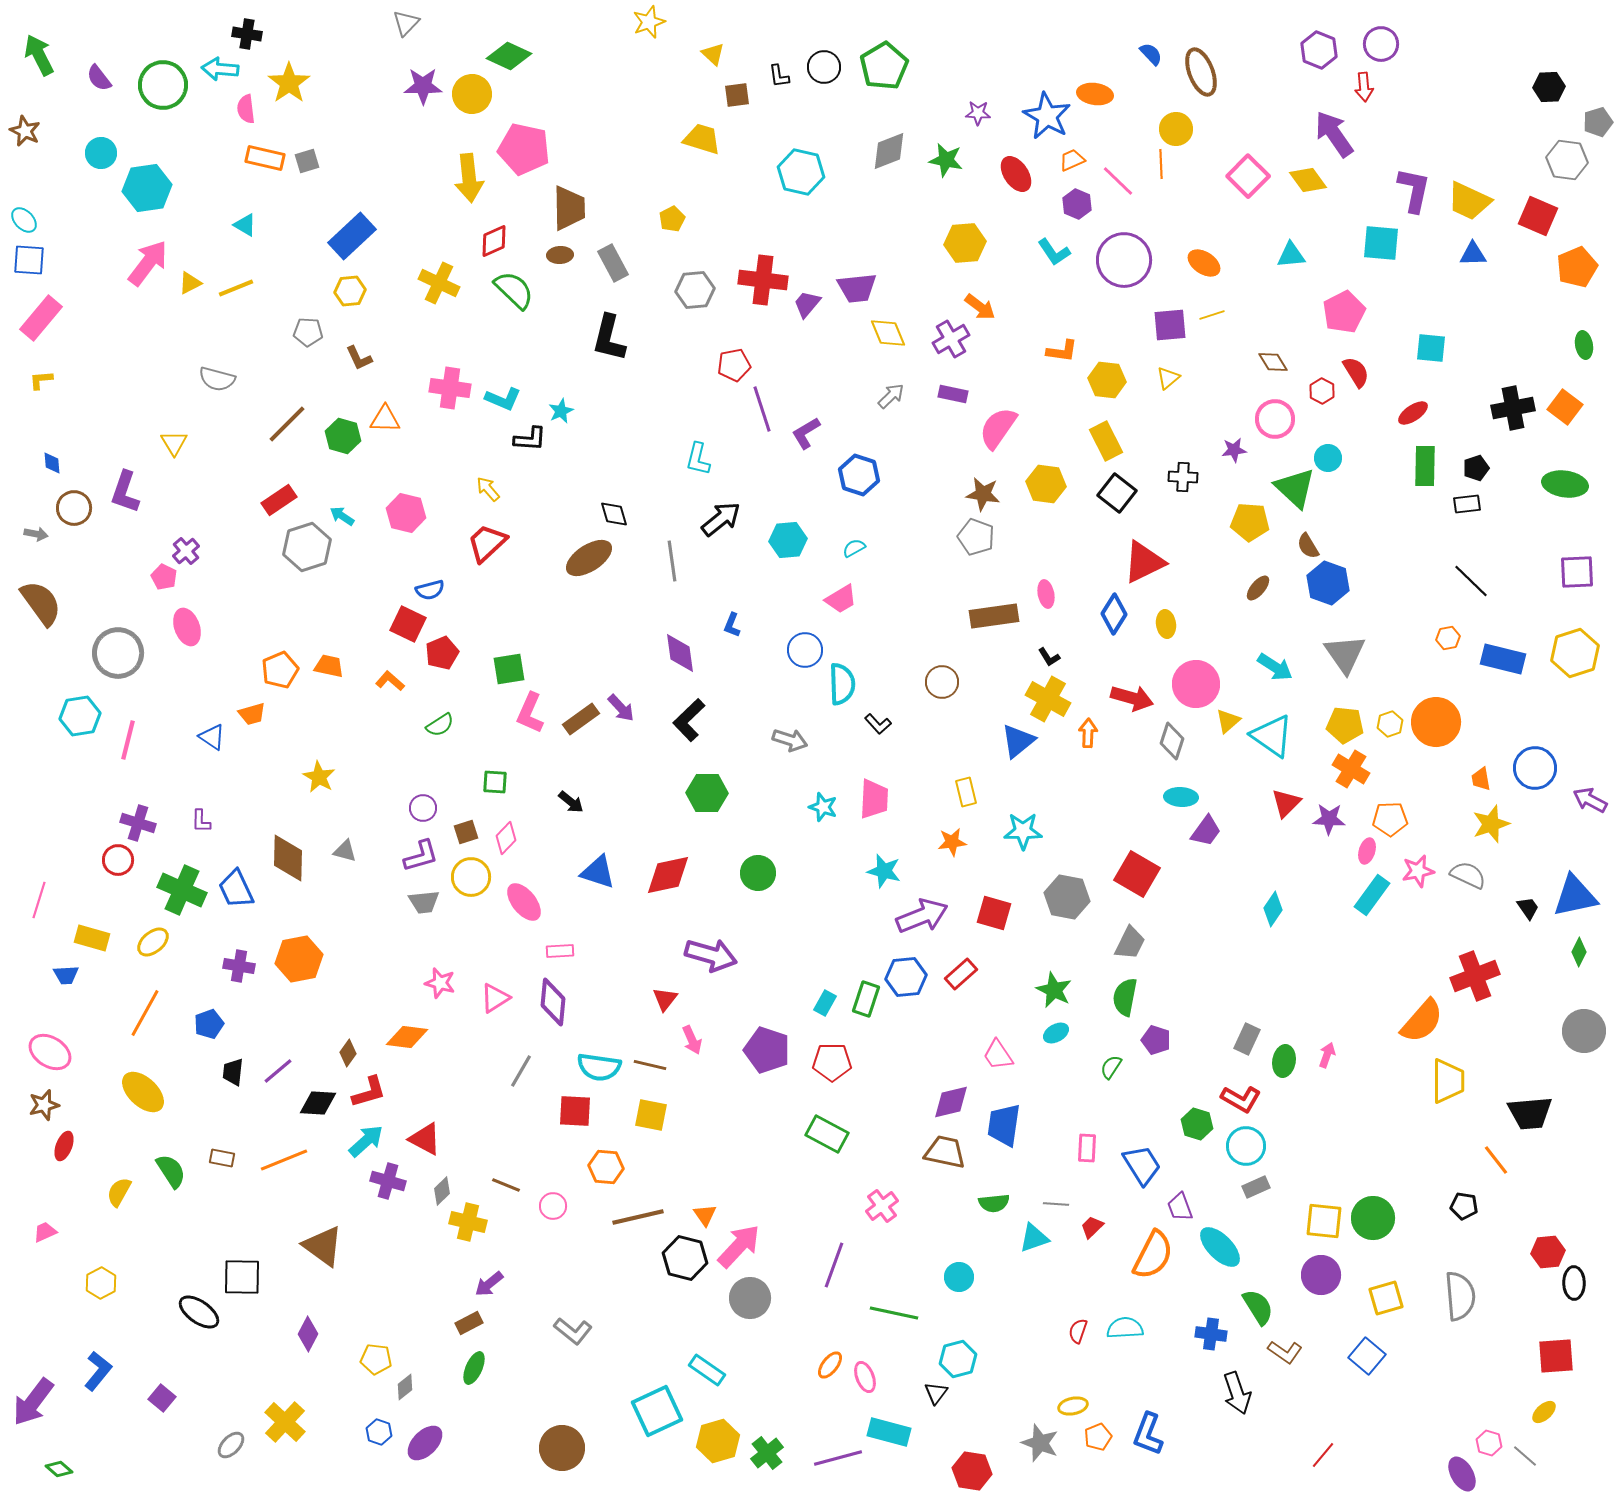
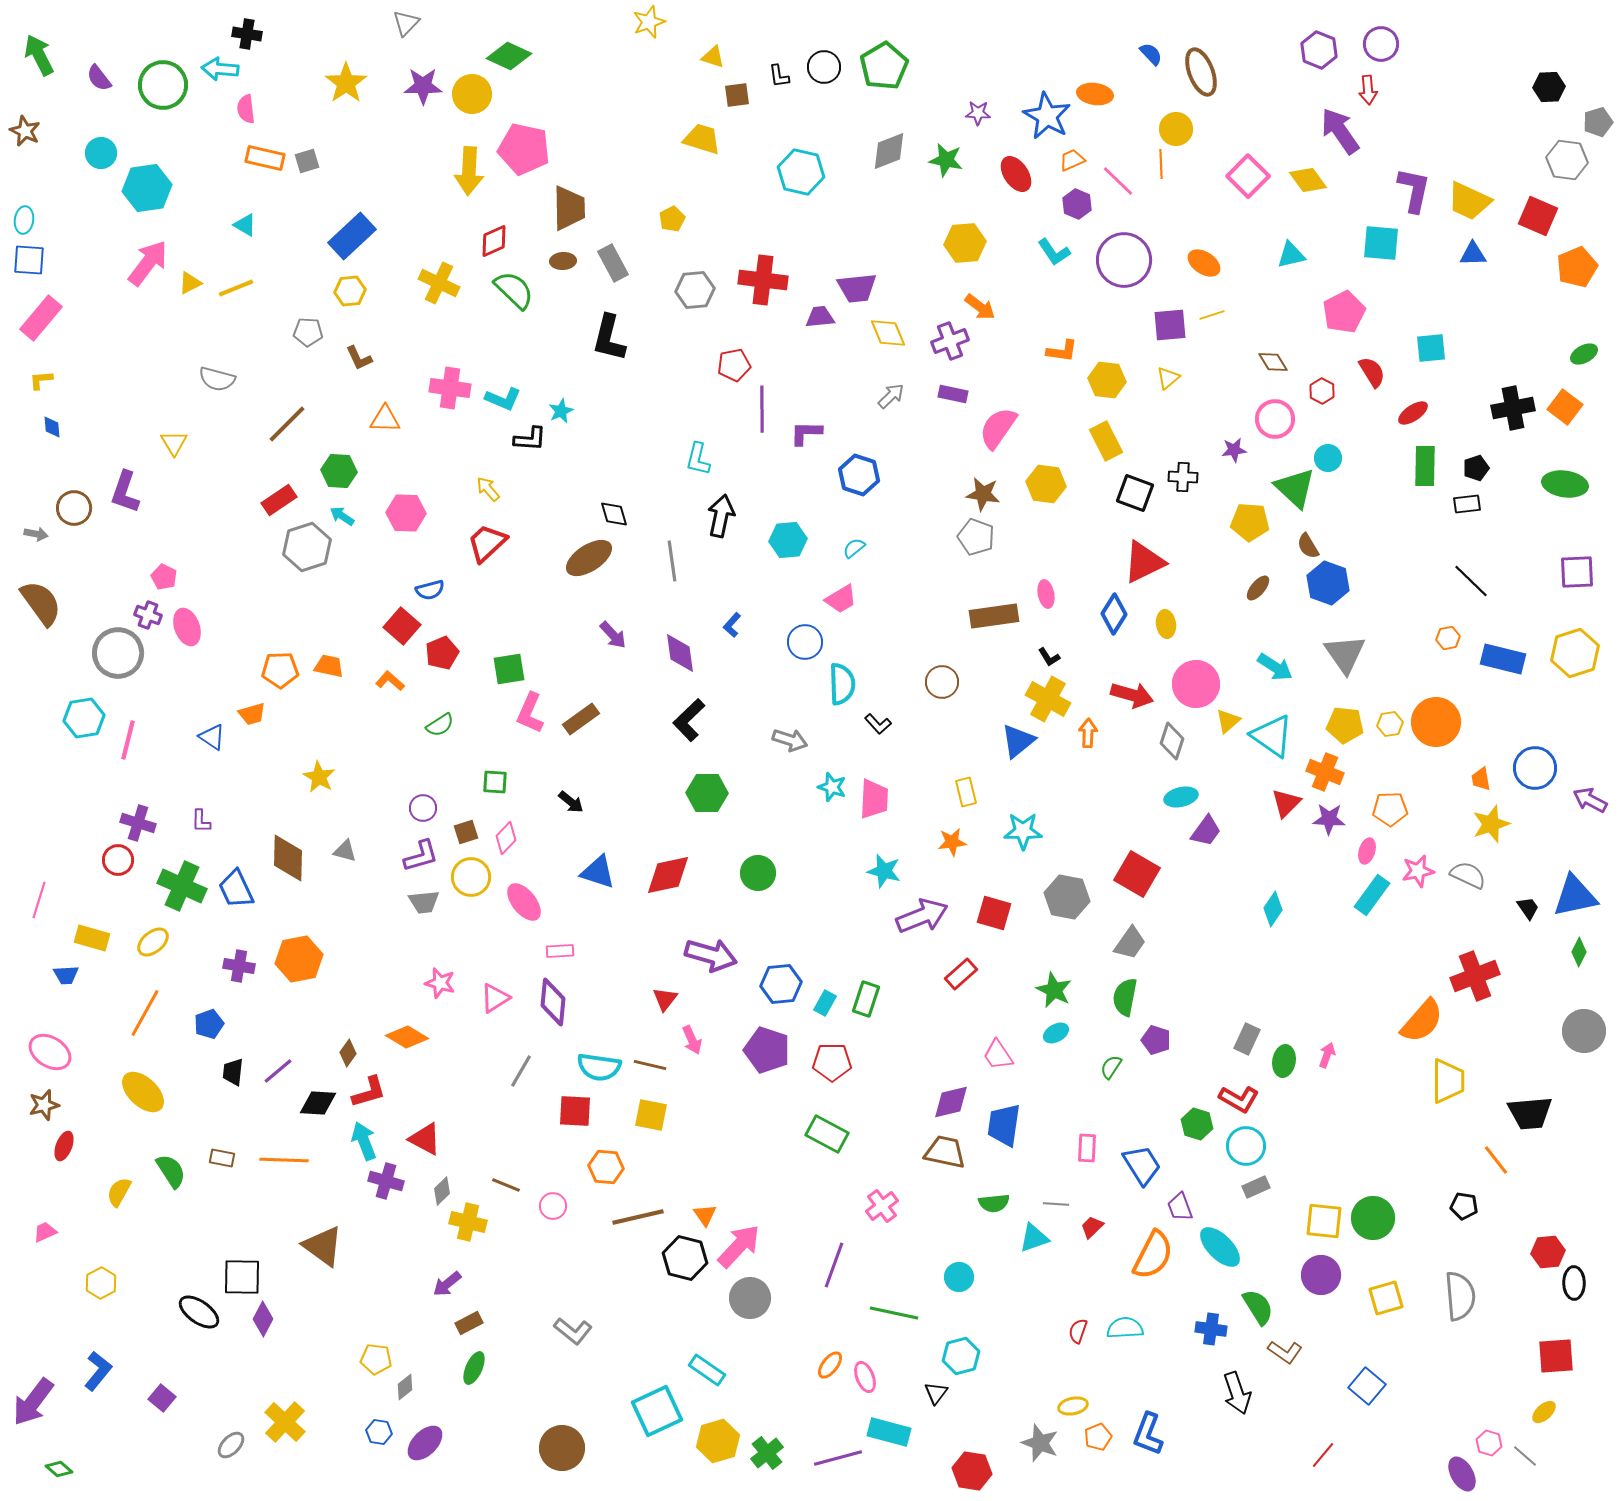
yellow triangle at (713, 54): moved 3 px down; rotated 25 degrees counterclockwise
yellow star at (289, 83): moved 57 px right
red arrow at (1364, 87): moved 4 px right, 3 px down
purple arrow at (1334, 134): moved 6 px right, 3 px up
yellow arrow at (469, 178): moved 7 px up; rotated 9 degrees clockwise
cyan ellipse at (24, 220): rotated 52 degrees clockwise
brown ellipse at (560, 255): moved 3 px right, 6 px down
cyan triangle at (1291, 255): rotated 8 degrees counterclockwise
purple trapezoid at (807, 304): moved 13 px right, 13 px down; rotated 44 degrees clockwise
purple cross at (951, 339): moved 1 px left, 2 px down; rotated 9 degrees clockwise
green ellipse at (1584, 345): moved 9 px down; rotated 72 degrees clockwise
cyan square at (1431, 348): rotated 12 degrees counterclockwise
red semicircle at (1356, 372): moved 16 px right
purple line at (762, 409): rotated 18 degrees clockwise
purple L-shape at (806, 433): rotated 32 degrees clockwise
green hexagon at (343, 436): moved 4 px left, 35 px down; rotated 12 degrees counterclockwise
blue diamond at (52, 463): moved 36 px up
black square at (1117, 493): moved 18 px right; rotated 18 degrees counterclockwise
pink hexagon at (406, 513): rotated 12 degrees counterclockwise
black arrow at (721, 519): moved 3 px up; rotated 39 degrees counterclockwise
cyan semicircle at (854, 548): rotated 10 degrees counterclockwise
purple cross at (186, 551): moved 38 px left, 64 px down; rotated 28 degrees counterclockwise
red square at (408, 624): moved 6 px left, 2 px down; rotated 15 degrees clockwise
blue L-shape at (732, 625): rotated 20 degrees clockwise
blue circle at (805, 650): moved 8 px up
orange pentagon at (280, 670): rotated 21 degrees clockwise
red arrow at (1132, 698): moved 3 px up
purple arrow at (621, 708): moved 8 px left, 73 px up
cyan hexagon at (80, 716): moved 4 px right, 2 px down
yellow hexagon at (1390, 724): rotated 10 degrees clockwise
orange cross at (1351, 769): moved 26 px left, 3 px down; rotated 9 degrees counterclockwise
cyan ellipse at (1181, 797): rotated 16 degrees counterclockwise
cyan star at (823, 807): moved 9 px right, 20 px up
orange pentagon at (1390, 819): moved 10 px up
green cross at (182, 890): moved 4 px up
gray trapezoid at (1130, 943): rotated 9 degrees clockwise
blue hexagon at (906, 977): moved 125 px left, 7 px down
orange diamond at (407, 1037): rotated 24 degrees clockwise
red L-shape at (1241, 1099): moved 2 px left
cyan arrow at (366, 1141): moved 2 px left; rotated 69 degrees counterclockwise
orange line at (284, 1160): rotated 24 degrees clockwise
purple cross at (388, 1181): moved 2 px left
purple arrow at (489, 1284): moved 42 px left
purple diamond at (308, 1334): moved 45 px left, 15 px up
blue cross at (1211, 1334): moved 5 px up
blue square at (1367, 1356): moved 30 px down
cyan hexagon at (958, 1359): moved 3 px right, 3 px up
blue hexagon at (379, 1432): rotated 10 degrees counterclockwise
